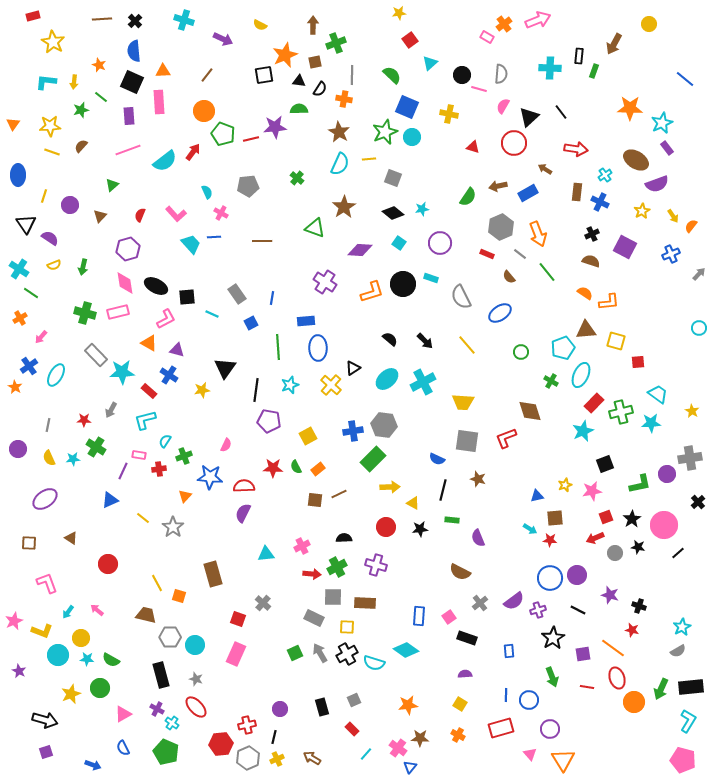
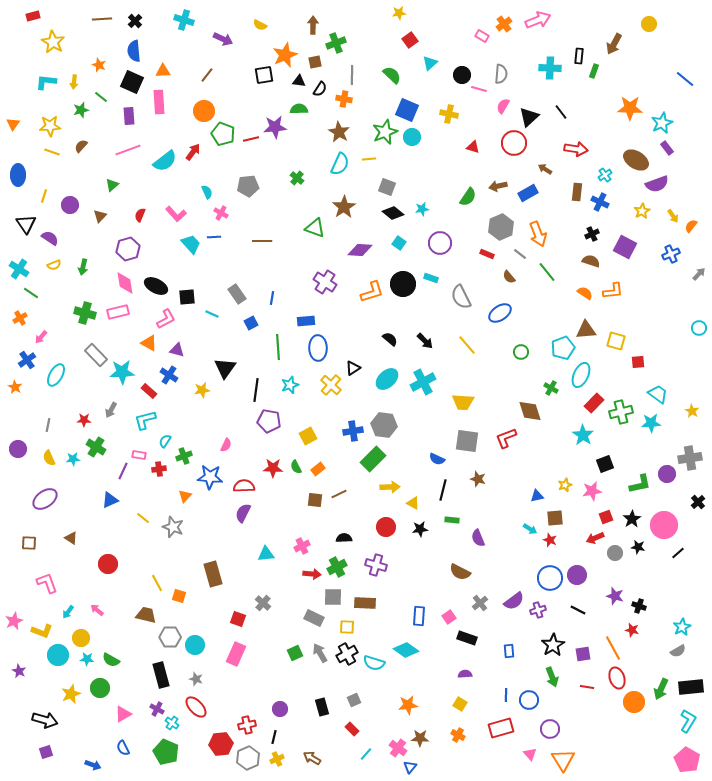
pink rectangle at (487, 37): moved 5 px left, 1 px up
blue square at (407, 107): moved 3 px down
gray square at (393, 178): moved 6 px left, 9 px down
orange L-shape at (609, 302): moved 4 px right, 11 px up
blue cross at (29, 366): moved 2 px left, 6 px up
green cross at (551, 381): moved 7 px down
cyan star at (583, 431): moved 4 px down; rotated 15 degrees counterclockwise
gray star at (173, 527): rotated 15 degrees counterclockwise
red star at (550, 540): rotated 16 degrees clockwise
purple star at (610, 595): moved 5 px right, 1 px down
black star at (553, 638): moved 7 px down
orange line at (613, 648): rotated 25 degrees clockwise
pink pentagon at (683, 760): moved 4 px right; rotated 15 degrees clockwise
